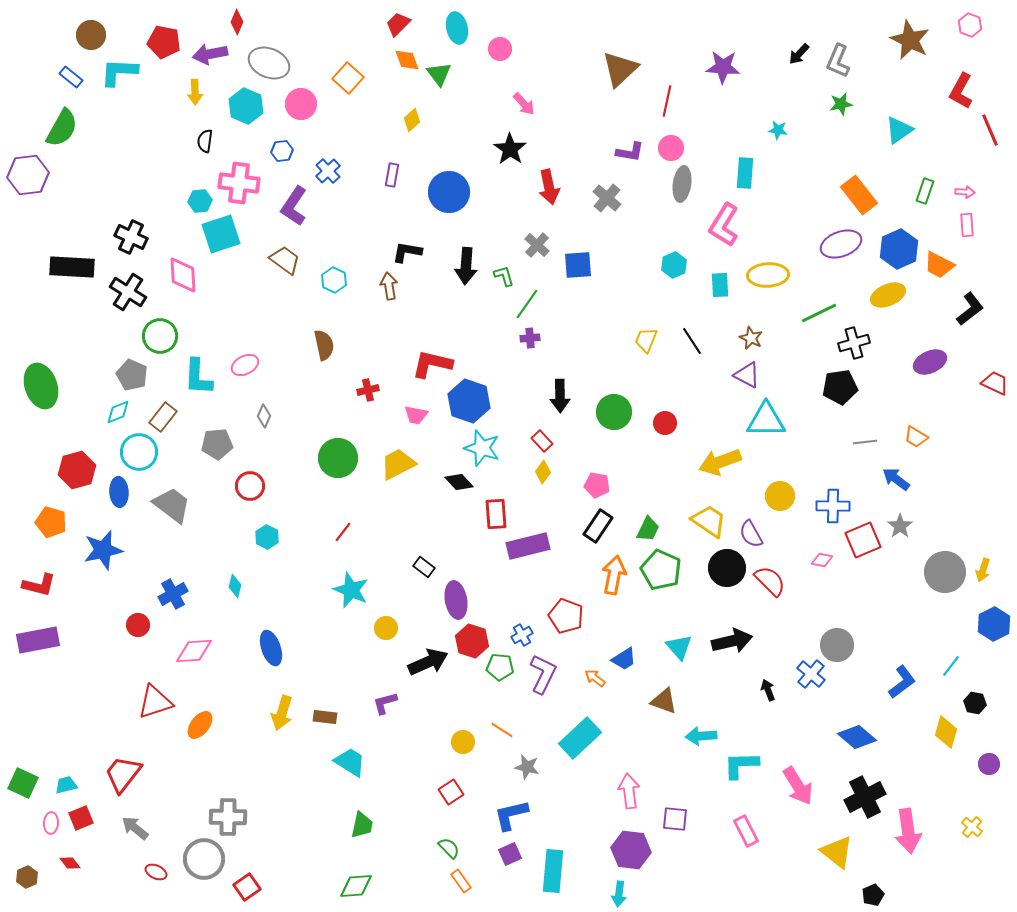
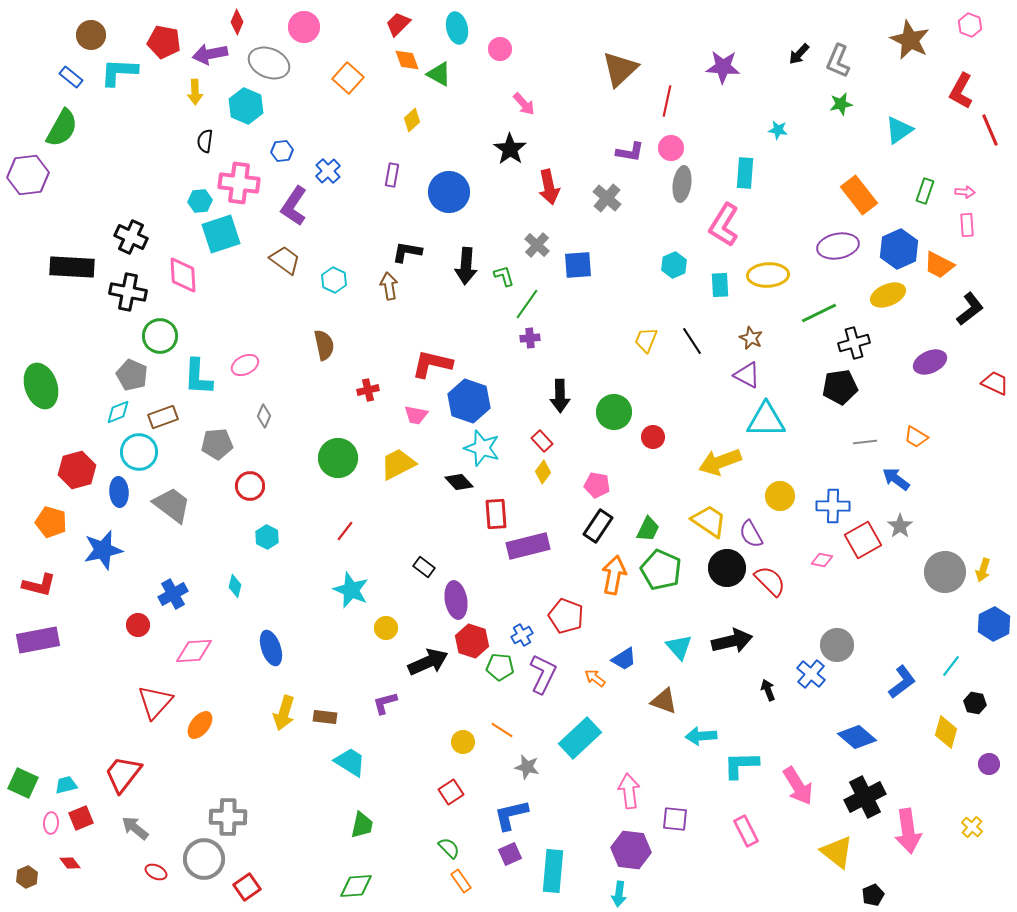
green triangle at (439, 74): rotated 24 degrees counterclockwise
pink circle at (301, 104): moved 3 px right, 77 px up
purple ellipse at (841, 244): moved 3 px left, 2 px down; rotated 9 degrees clockwise
black cross at (128, 292): rotated 21 degrees counterclockwise
brown rectangle at (163, 417): rotated 32 degrees clockwise
red circle at (665, 423): moved 12 px left, 14 px down
red line at (343, 532): moved 2 px right, 1 px up
red square at (863, 540): rotated 6 degrees counterclockwise
red triangle at (155, 702): rotated 30 degrees counterclockwise
yellow arrow at (282, 713): moved 2 px right
